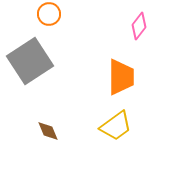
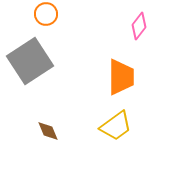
orange circle: moved 3 px left
